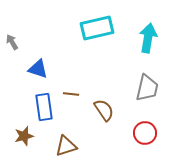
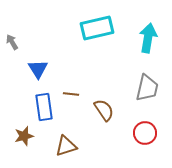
blue triangle: rotated 40 degrees clockwise
